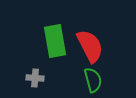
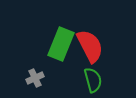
green rectangle: moved 6 px right, 3 px down; rotated 32 degrees clockwise
gray cross: rotated 30 degrees counterclockwise
